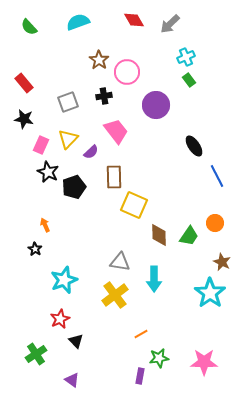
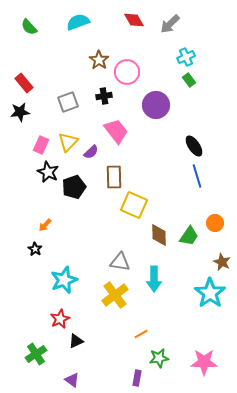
black star at (24, 119): moved 4 px left, 7 px up; rotated 18 degrees counterclockwise
yellow triangle at (68, 139): moved 3 px down
blue line at (217, 176): moved 20 px left; rotated 10 degrees clockwise
orange arrow at (45, 225): rotated 112 degrees counterclockwise
black triangle at (76, 341): rotated 49 degrees clockwise
purple rectangle at (140, 376): moved 3 px left, 2 px down
